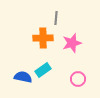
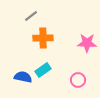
gray line: moved 25 px left, 2 px up; rotated 48 degrees clockwise
pink star: moved 15 px right; rotated 18 degrees clockwise
pink circle: moved 1 px down
